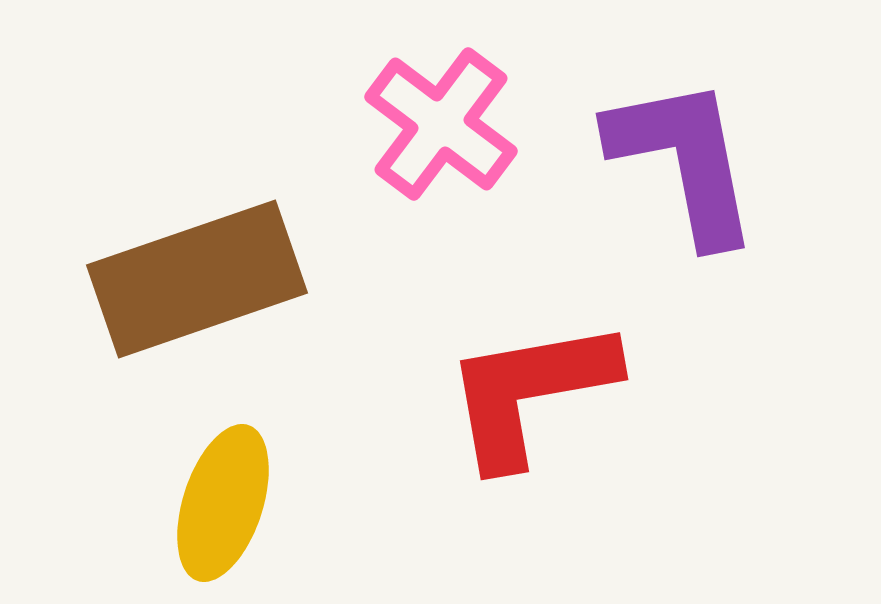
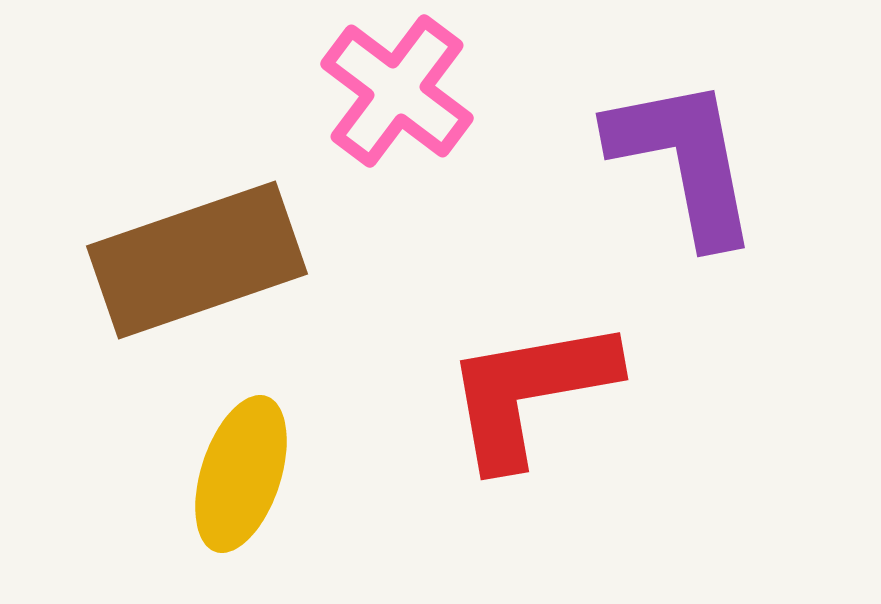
pink cross: moved 44 px left, 33 px up
brown rectangle: moved 19 px up
yellow ellipse: moved 18 px right, 29 px up
